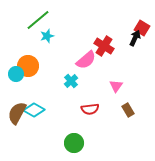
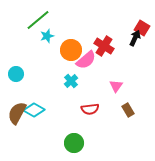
orange circle: moved 43 px right, 16 px up
